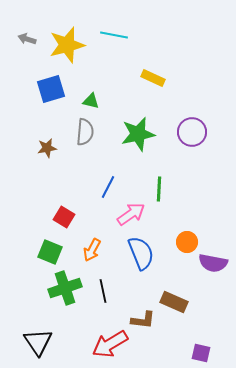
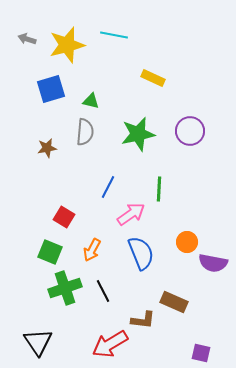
purple circle: moved 2 px left, 1 px up
black line: rotated 15 degrees counterclockwise
